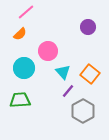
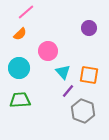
purple circle: moved 1 px right, 1 px down
cyan circle: moved 5 px left
orange square: moved 1 px left, 1 px down; rotated 30 degrees counterclockwise
gray hexagon: rotated 10 degrees counterclockwise
